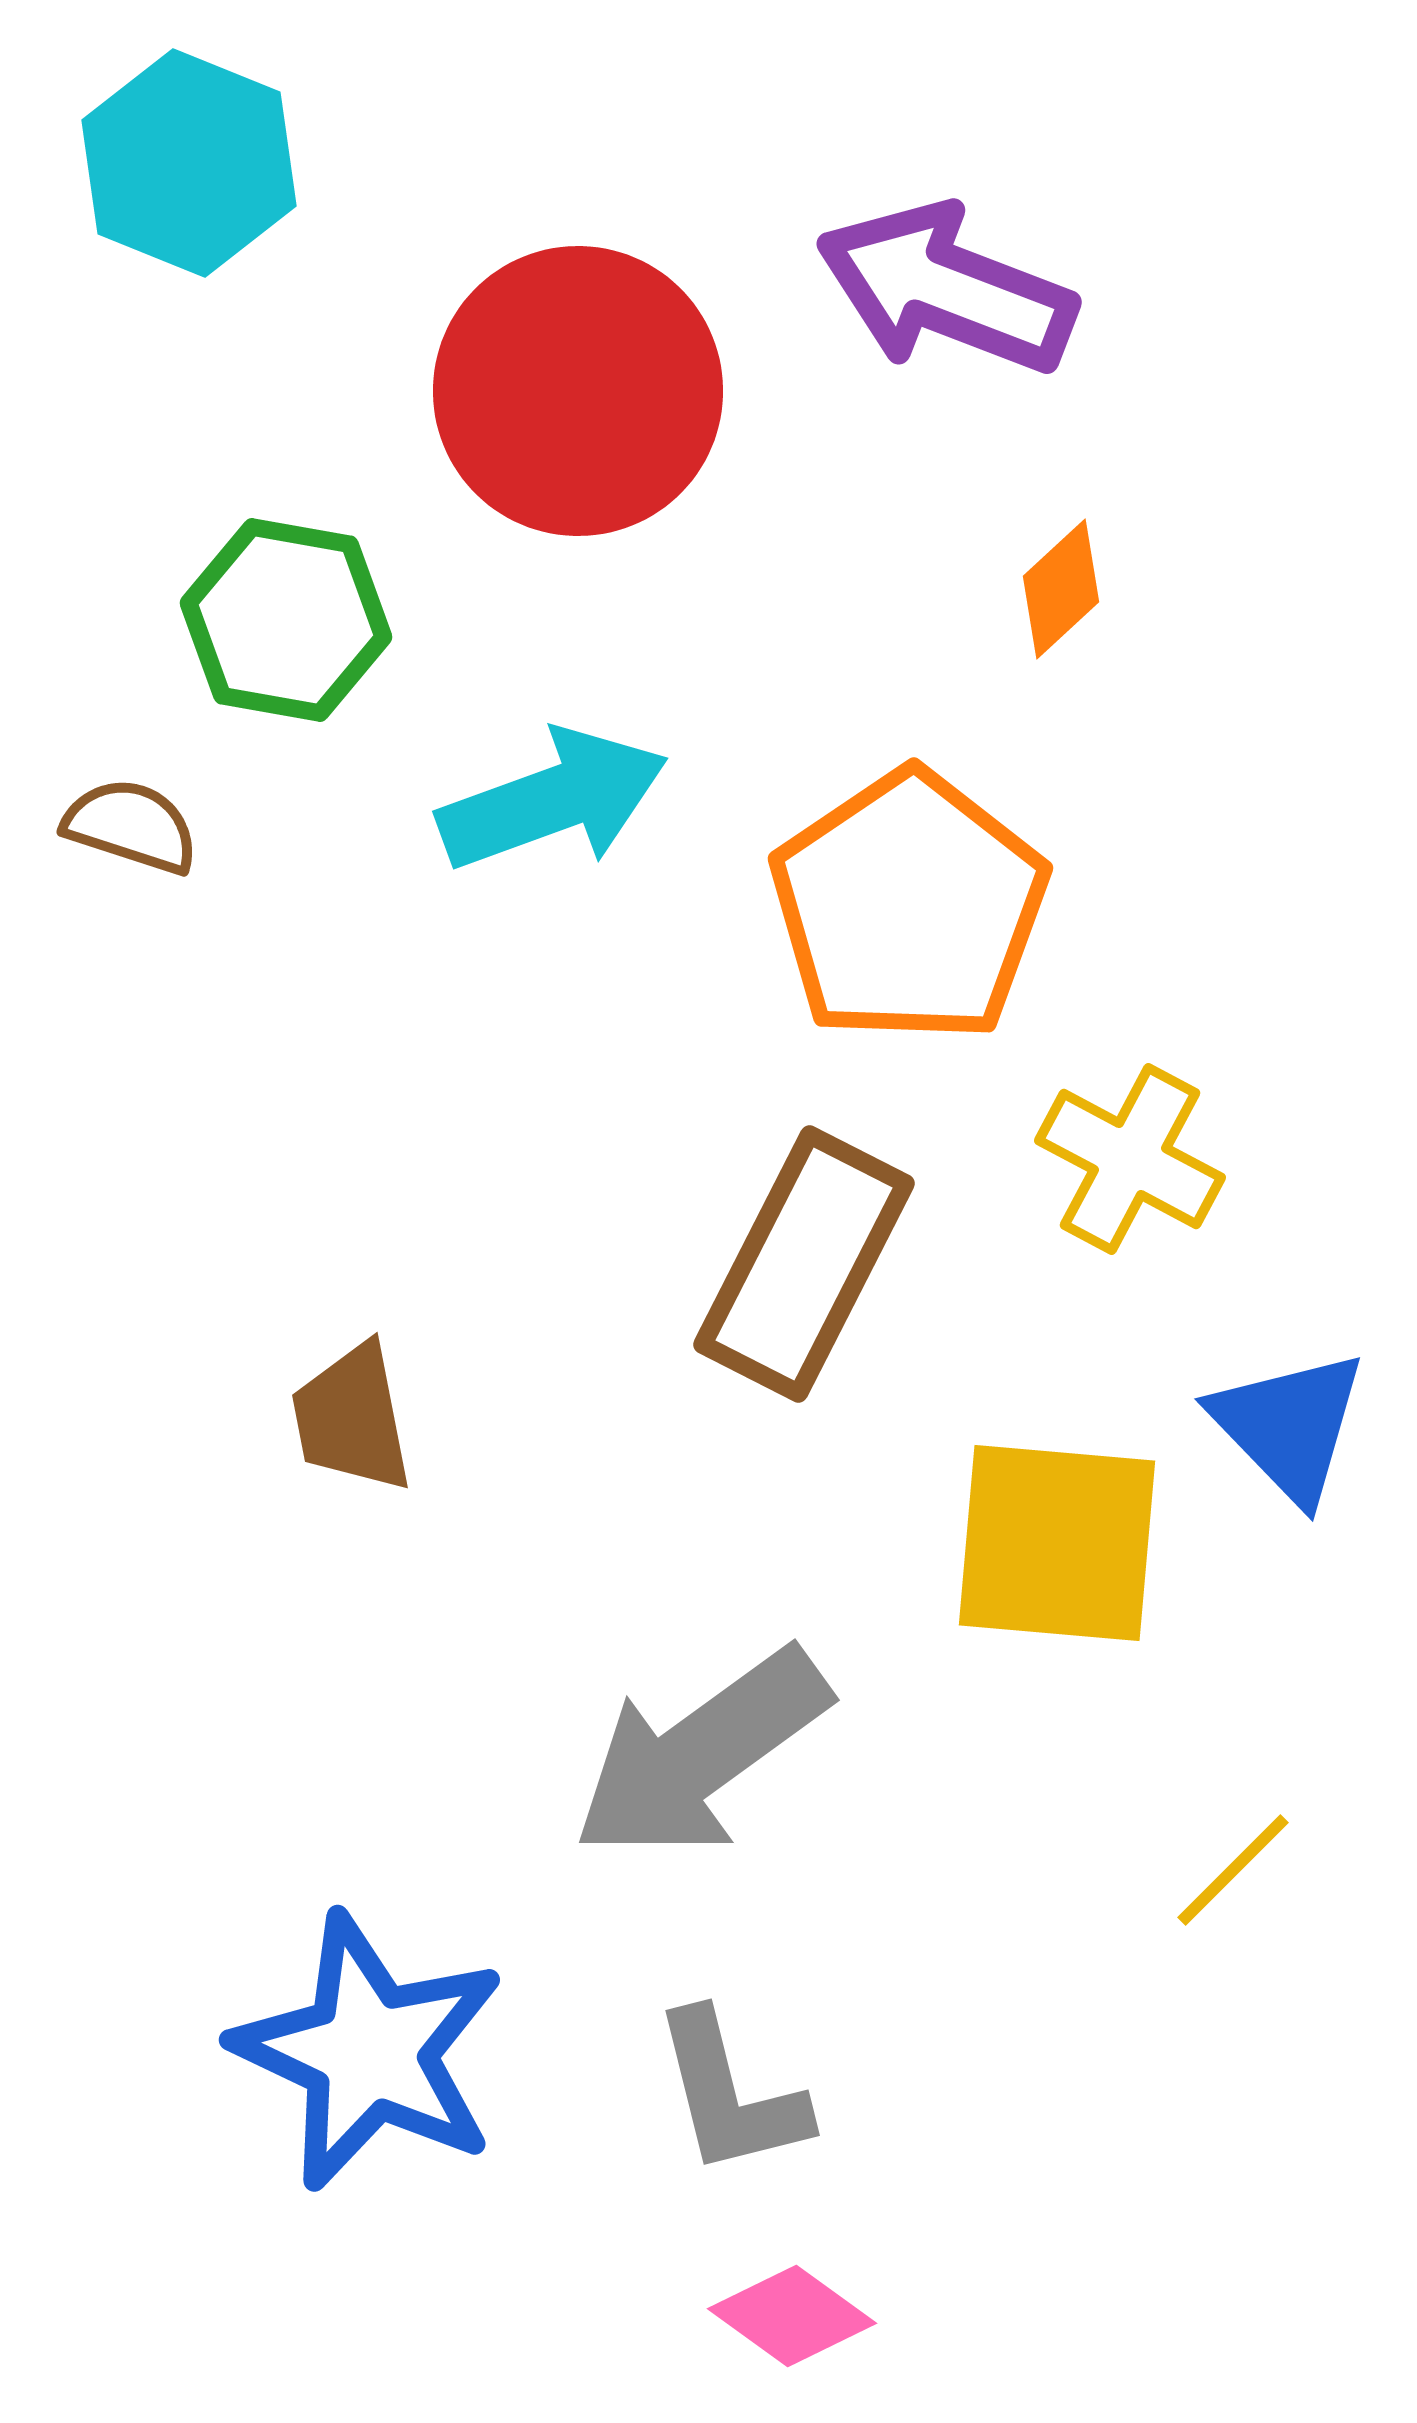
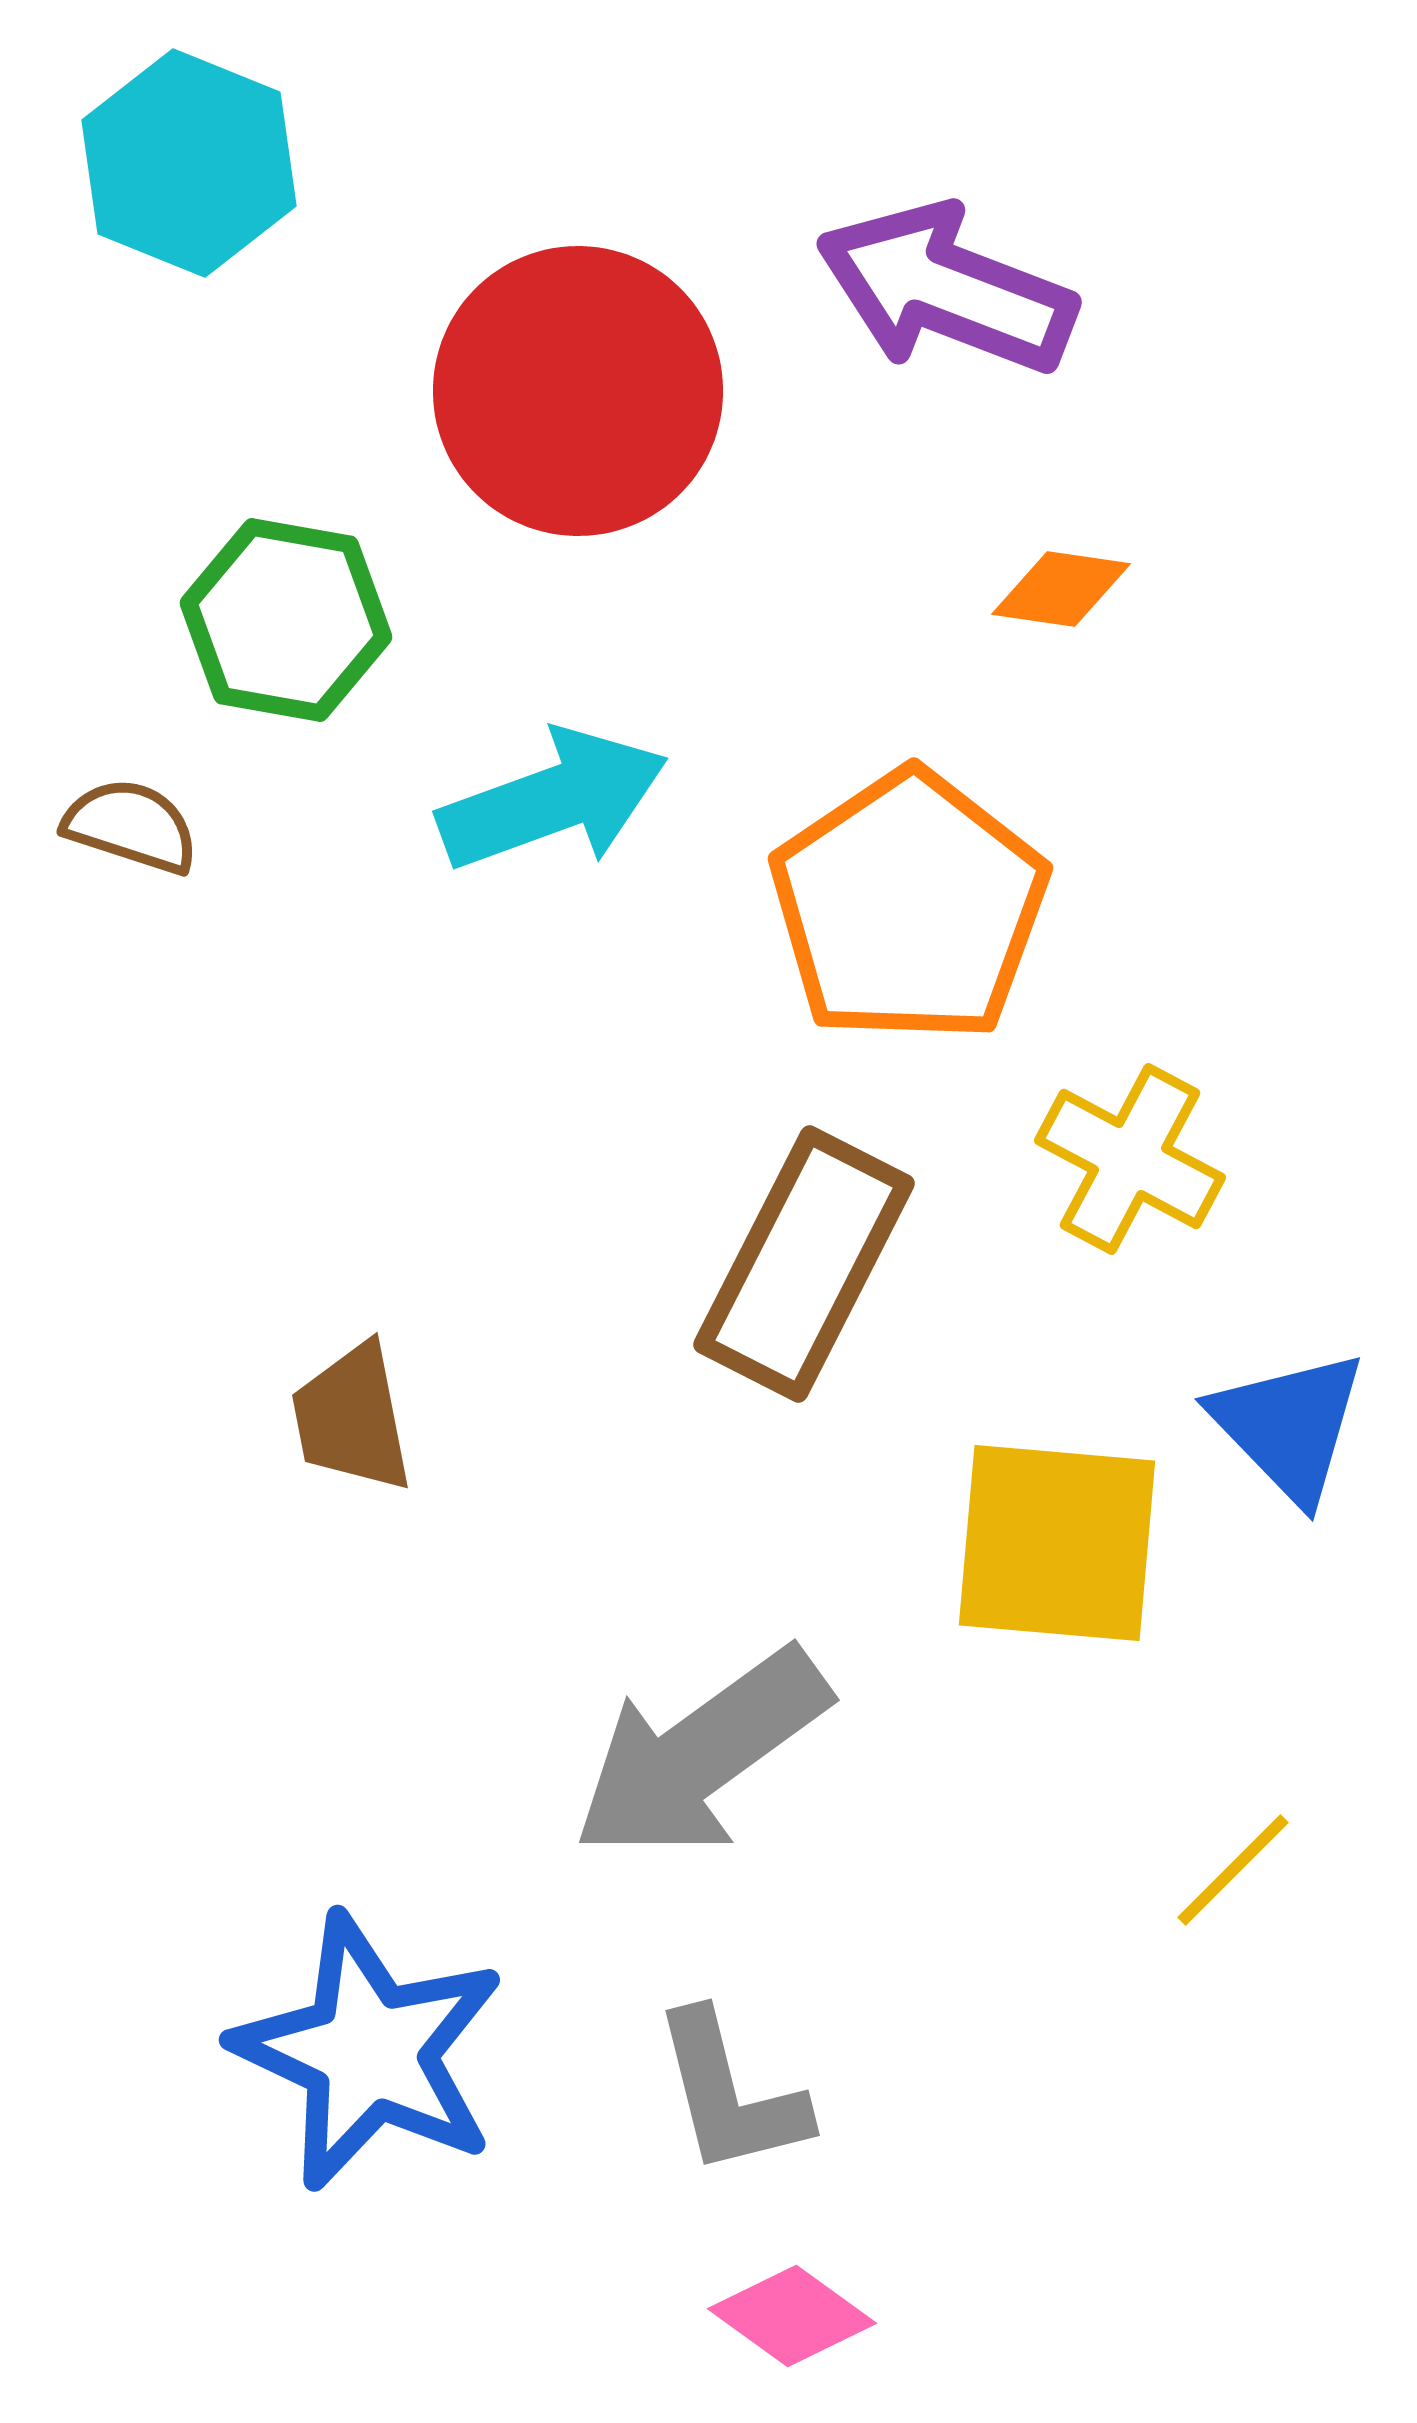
orange diamond: rotated 51 degrees clockwise
